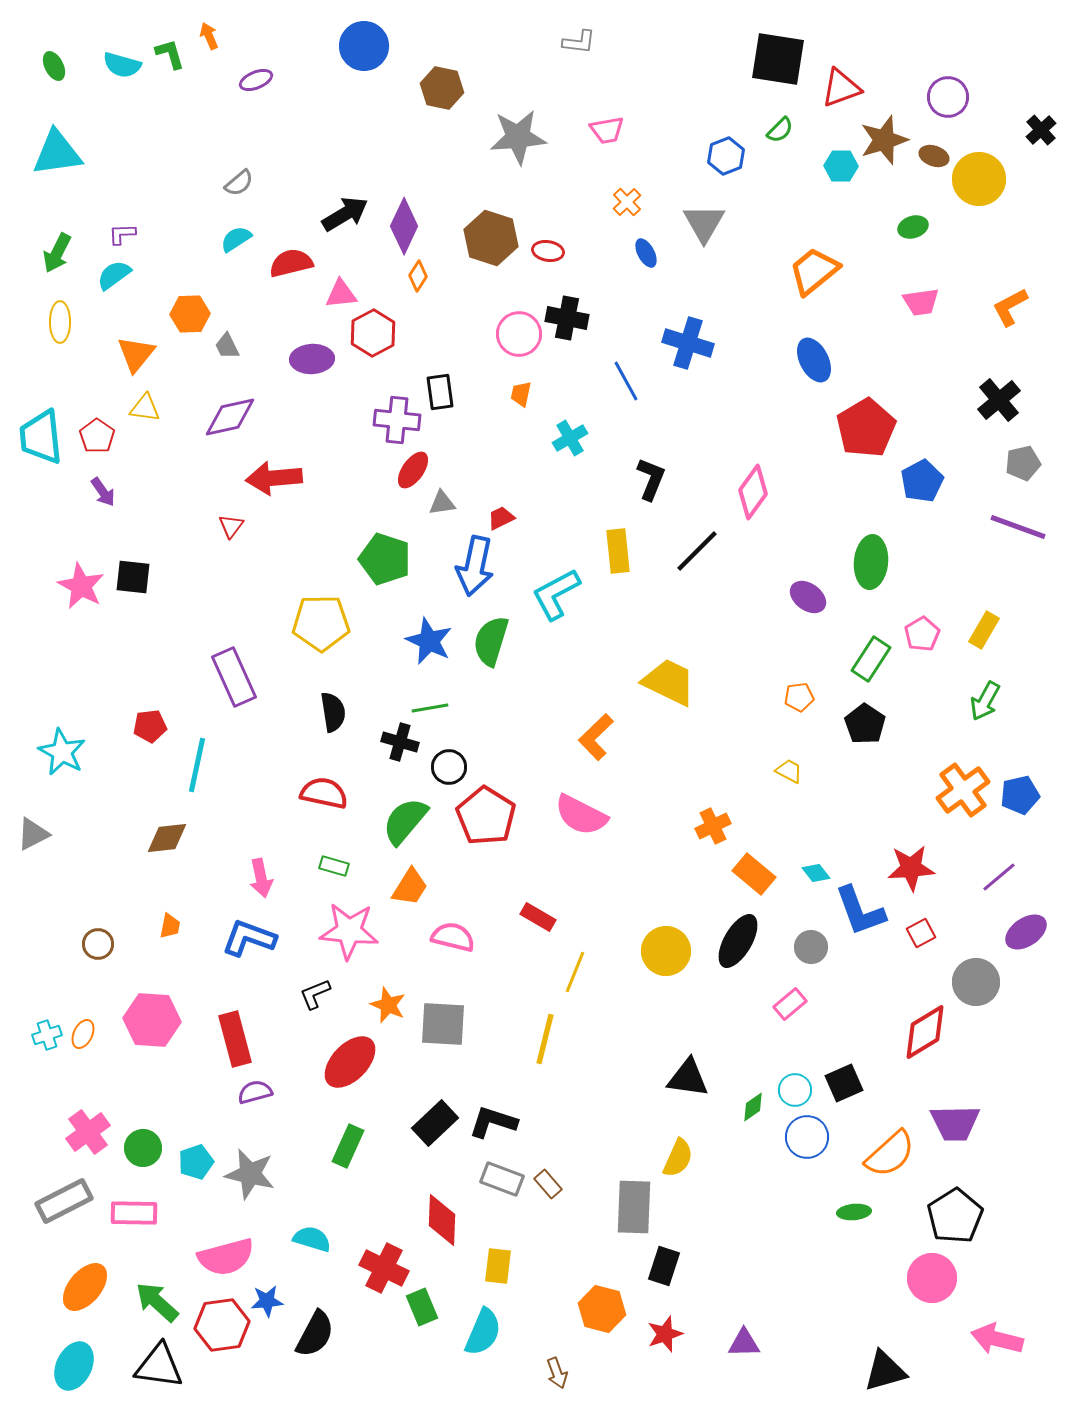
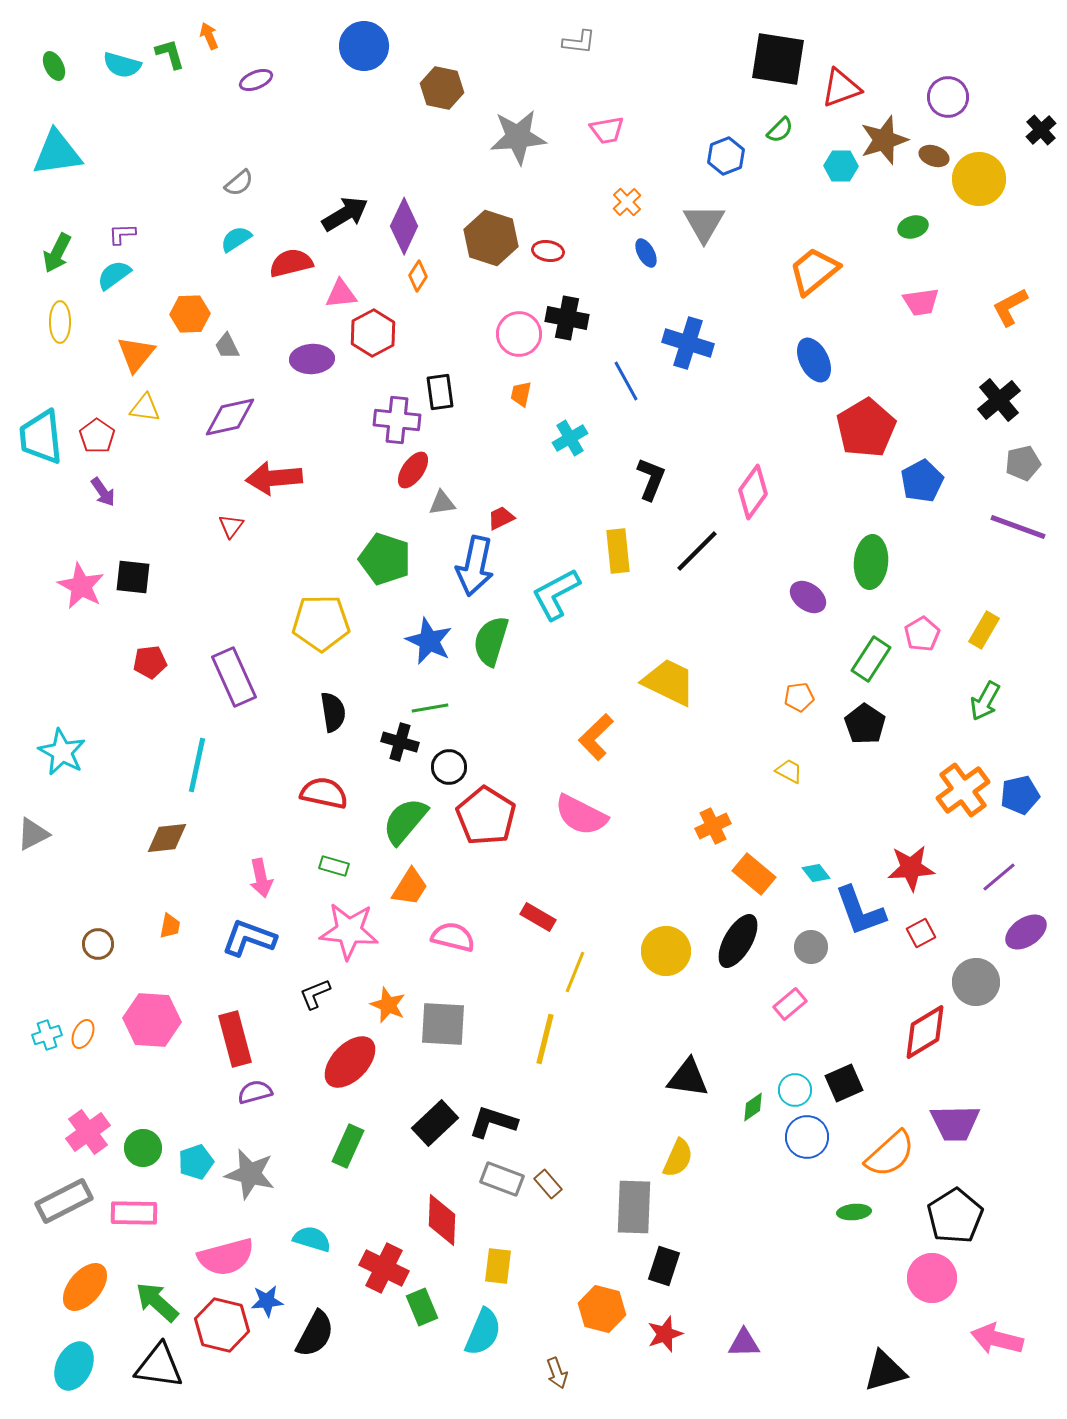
red pentagon at (150, 726): moved 64 px up
red hexagon at (222, 1325): rotated 22 degrees clockwise
